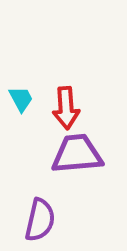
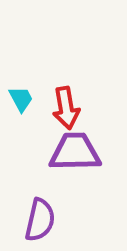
red arrow: rotated 6 degrees counterclockwise
purple trapezoid: moved 2 px left, 2 px up; rotated 4 degrees clockwise
